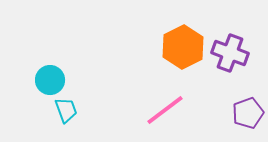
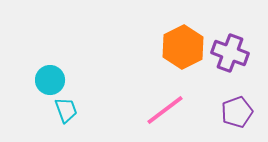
purple pentagon: moved 11 px left, 1 px up
